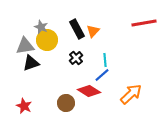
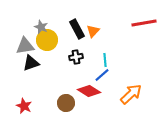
black cross: moved 1 px up; rotated 32 degrees clockwise
